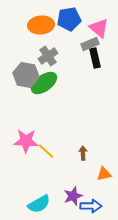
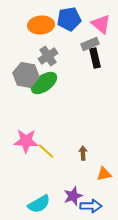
pink triangle: moved 2 px right, 4 px up
